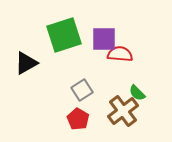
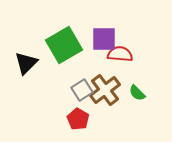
green square: moved 10 px down; rotated 12 degrees counterclockwise
black triangle: rotated 15 degrees counterclockwise
brown cross: moved 18 px left, 21 px up
